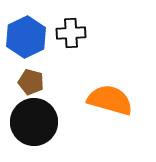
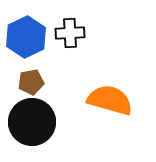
black cross: moved 1 px left
brown pentagon: rotated 25 degrees counterclockwise
black circle: moved 2 px left
